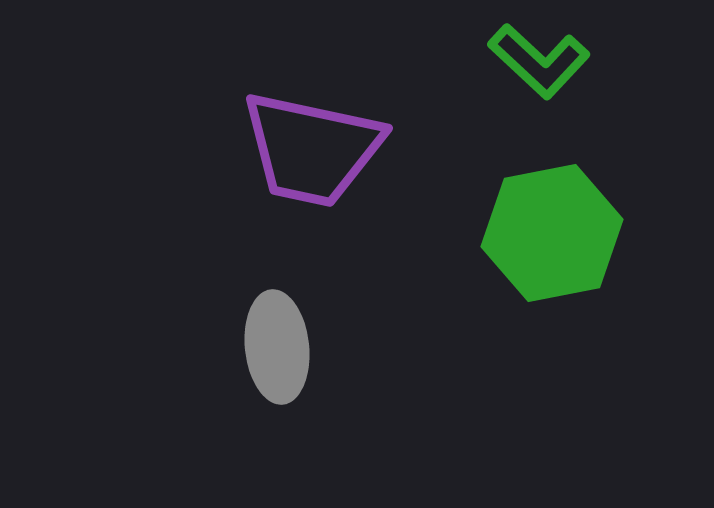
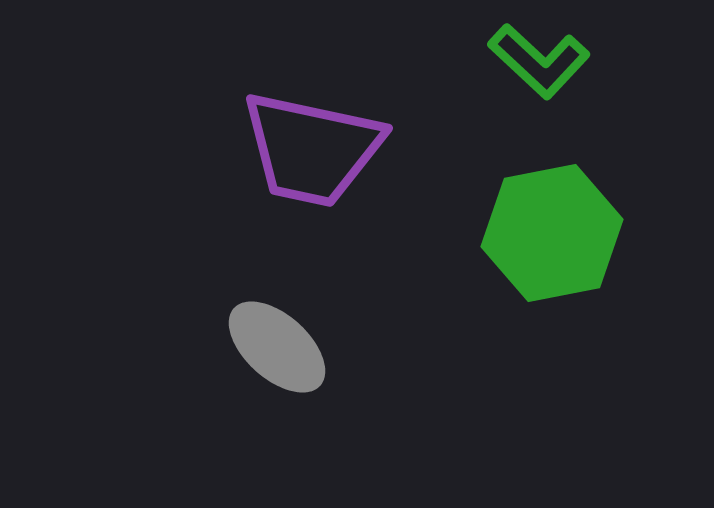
gray ellipse: rotated 42 degrees counterclockwise
